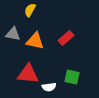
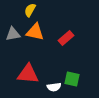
gray triangle: rotated 21 degrees counterclockwise
orange triangle: moved 9 px up
green square: moved 2 px down
white semicircle: moved 5 px right
